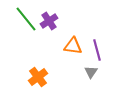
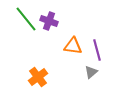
purple cross: rotated 36 degrees counterclockwise
gray triangle: rotated 16 degrees clockwise
